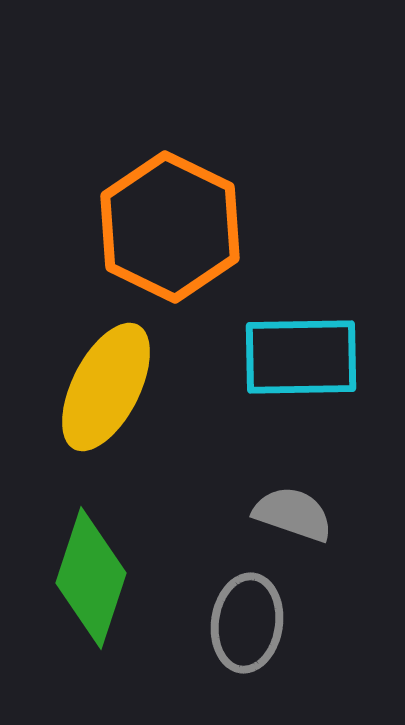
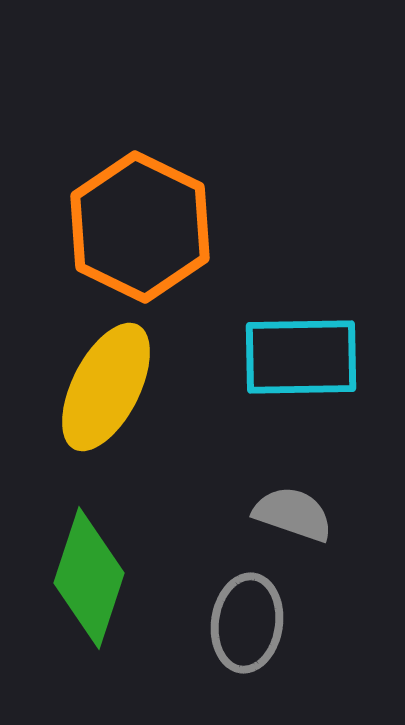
orange hexagon: moved 30 px left
green diamond: moved 2 px left
